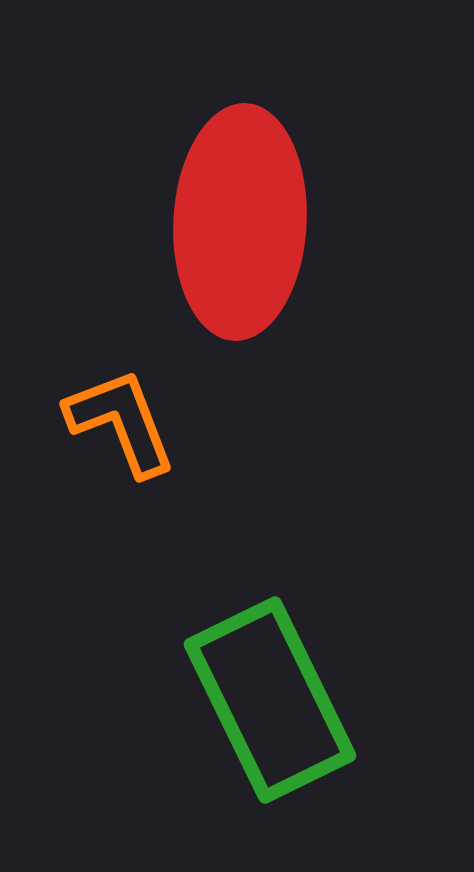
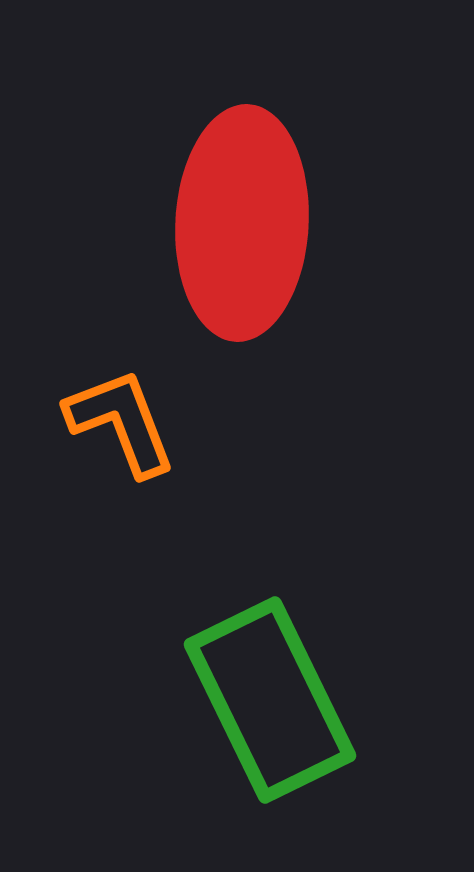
red ellipse: moved 2 px right, 1 px down
